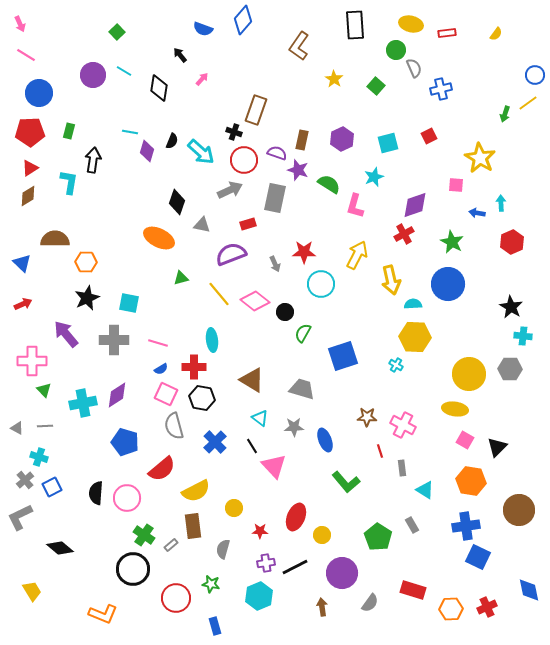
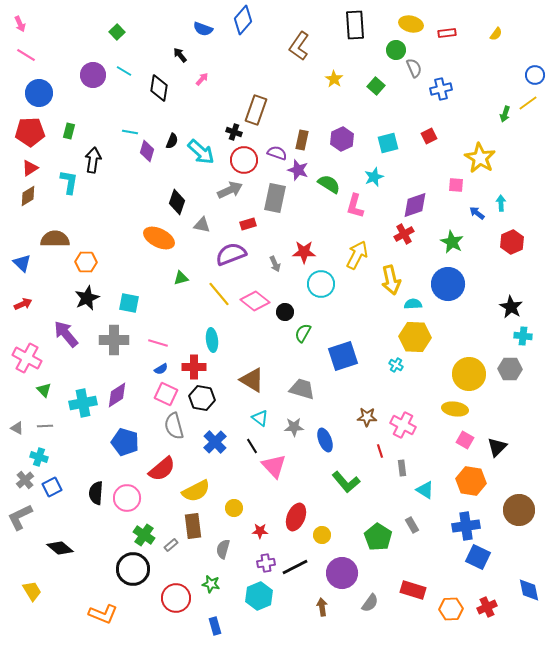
blue arrow at (477, 213): rotated 28 degrees clockwise
pink cross at (32, 361): moved 5 px left, 3 px up; rotated 28 degrees clockwise
